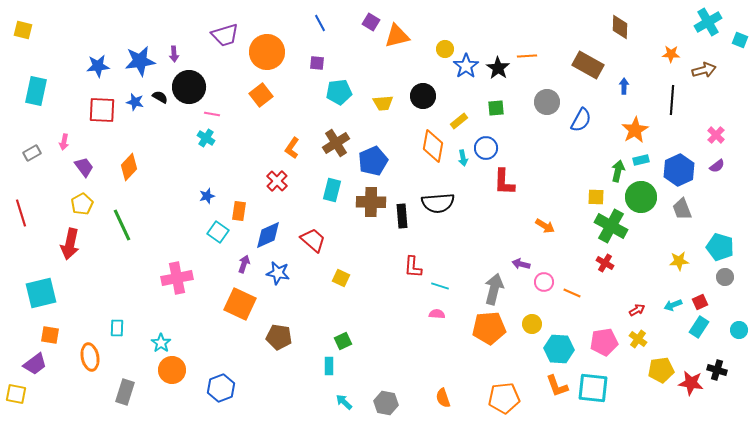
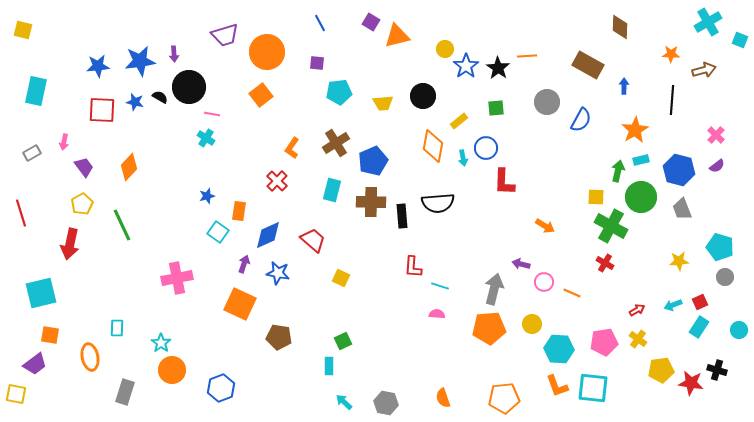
blue hexagon at (679, 170): rotated 20 degrees counterclockwise
